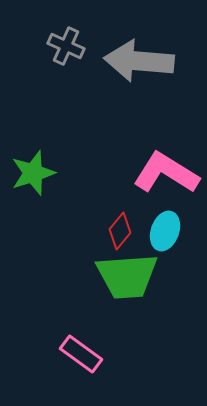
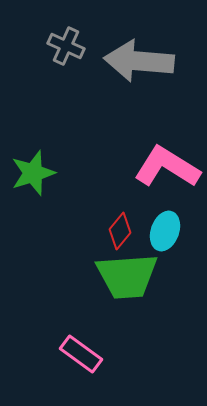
pink L-shape: moved 1 px right, 6 px up
